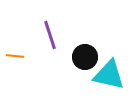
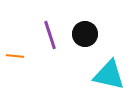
black circle: moved 23 px up
